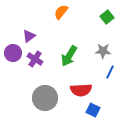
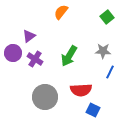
gray circle: moved 1 px up
